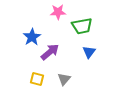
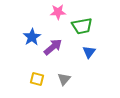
purple arrow: moved 3 px right, 5 px up
